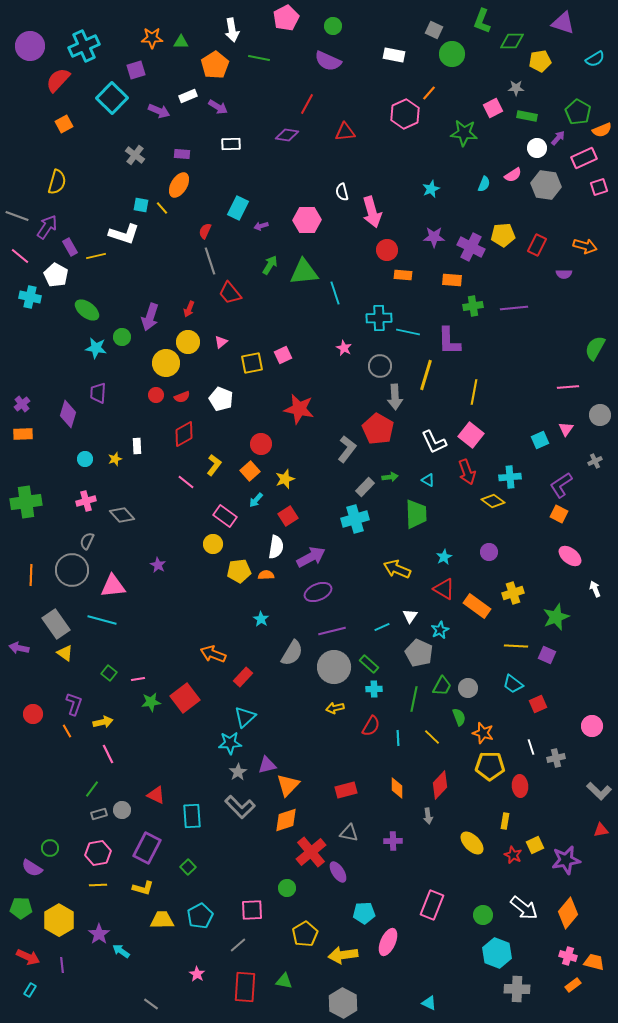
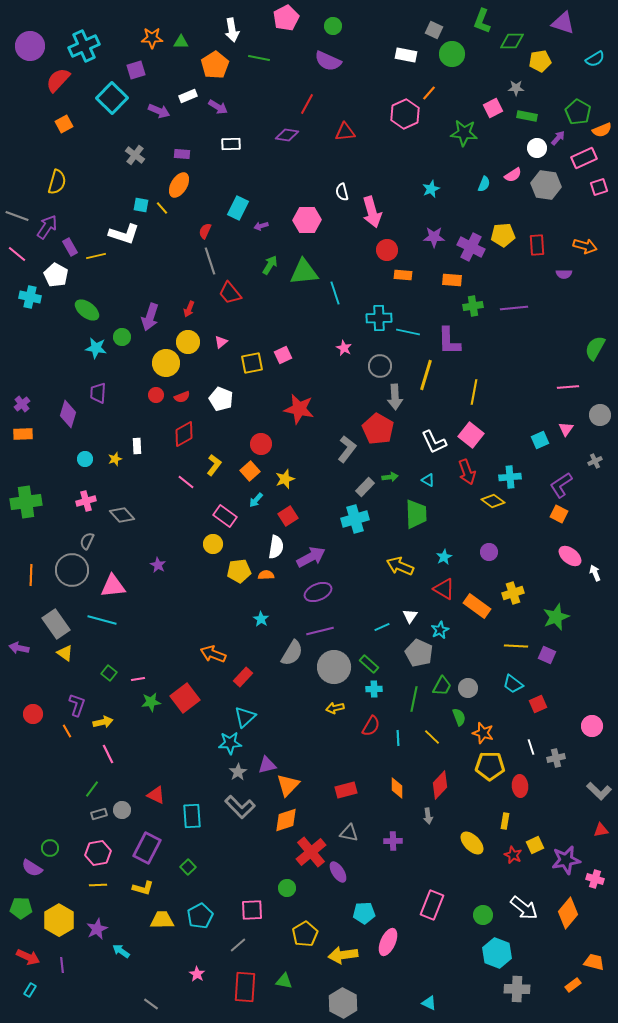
white rectangle at (394, 55): moved 12 px right
red rectangle at (537, 245): rotated 30 degrees counterclockwise
pink line at (20, 256): moved 3 px left, 2 px up
yellow arrow at (397, 569): moved 3 px right, 3 px up
white arrow at (595, 589): moved 16 px up
purple line at (332, 631): moved 12 px left
purple L-shape at (74, 704): moved 3 px right, 1 px down
purple star at (99, 934): moved 2 px left, 5 px up; rotated 10 degrees clockwise
pink cross at (568, 956): moved 27 px right, 77 px up
